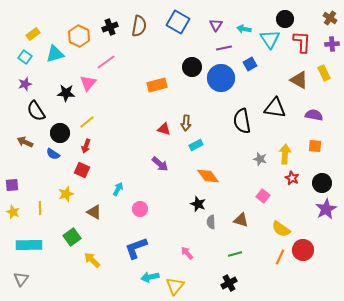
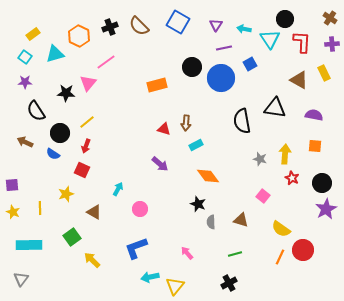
brown semicircle at (139, 26): rotated 125 degrees clockwise
purple star at (25, 84): moved 2 px up; rotated 16 degrees clockwise
